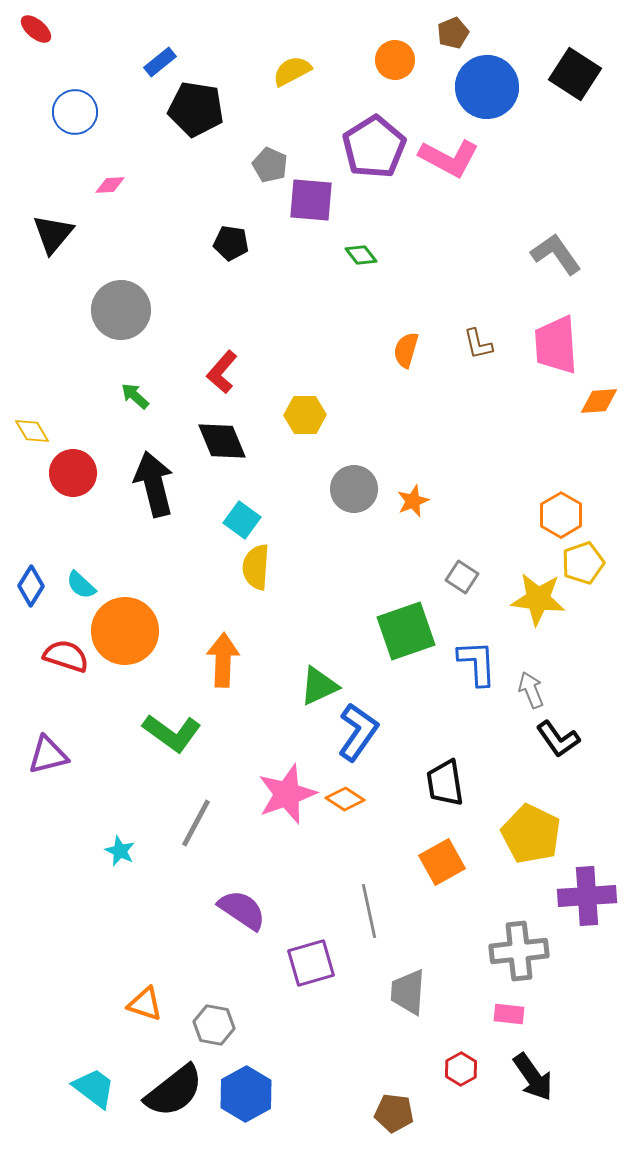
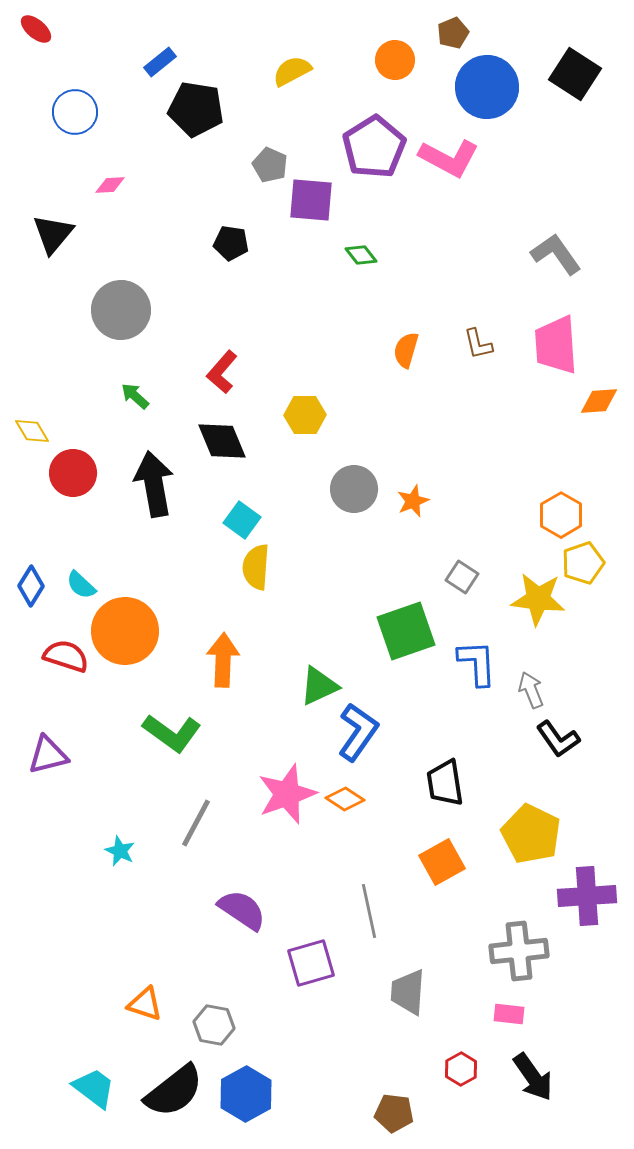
black arrow at (154, 484): rotated 4 degrees clockwise
